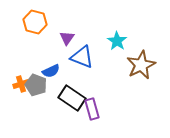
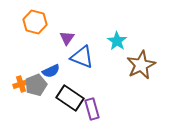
gray pentagon: rotated 30 degrees clockwise
black rectangle: moved 2 px left
